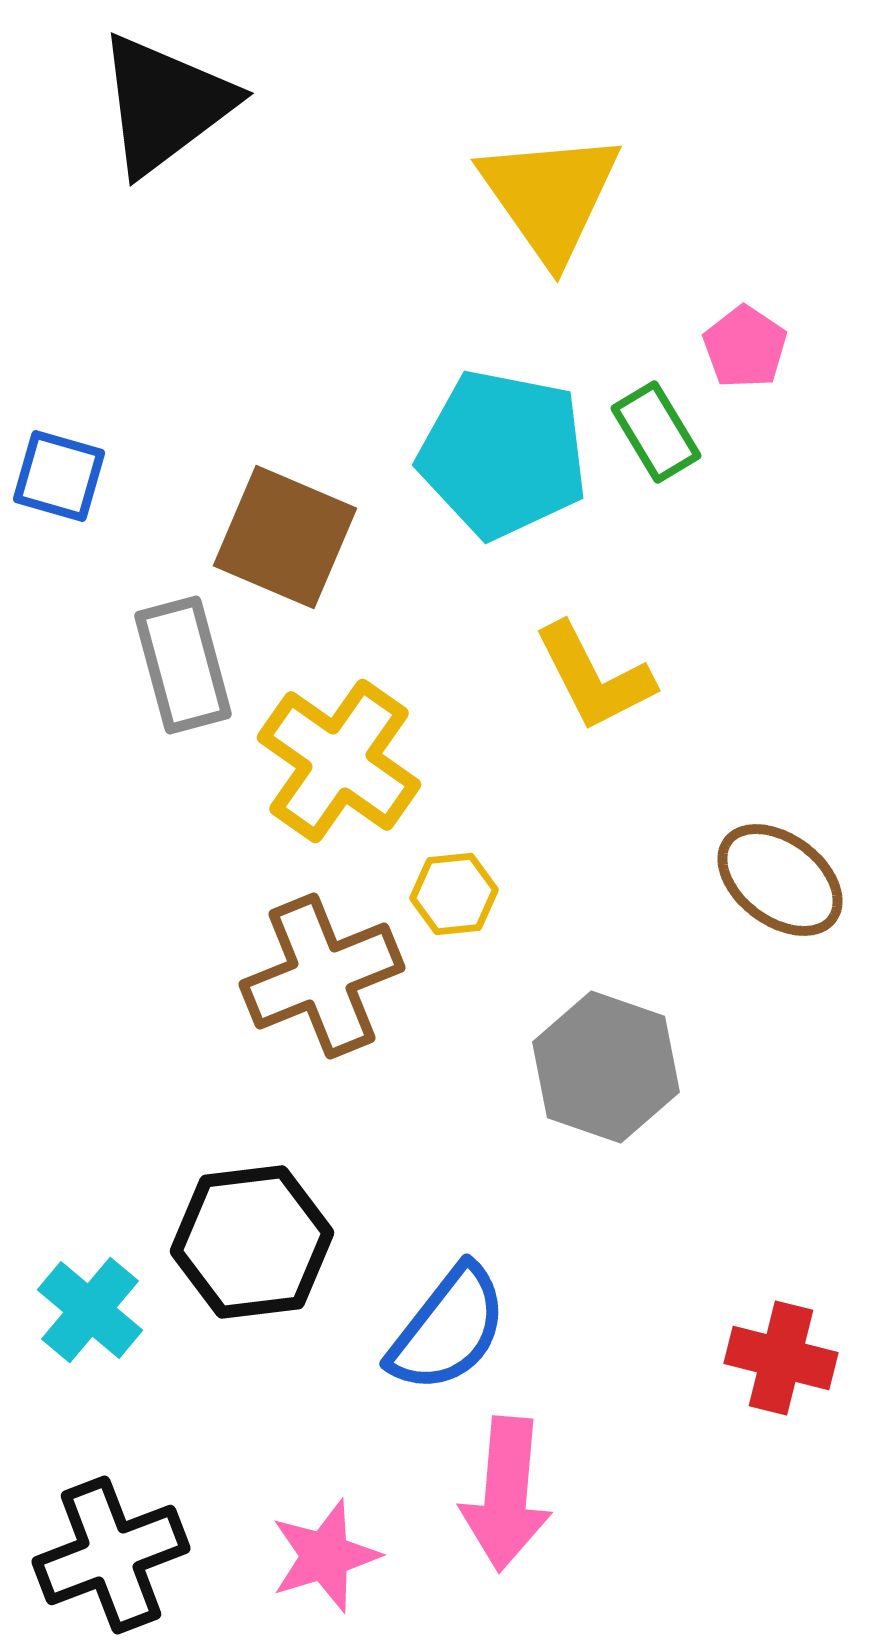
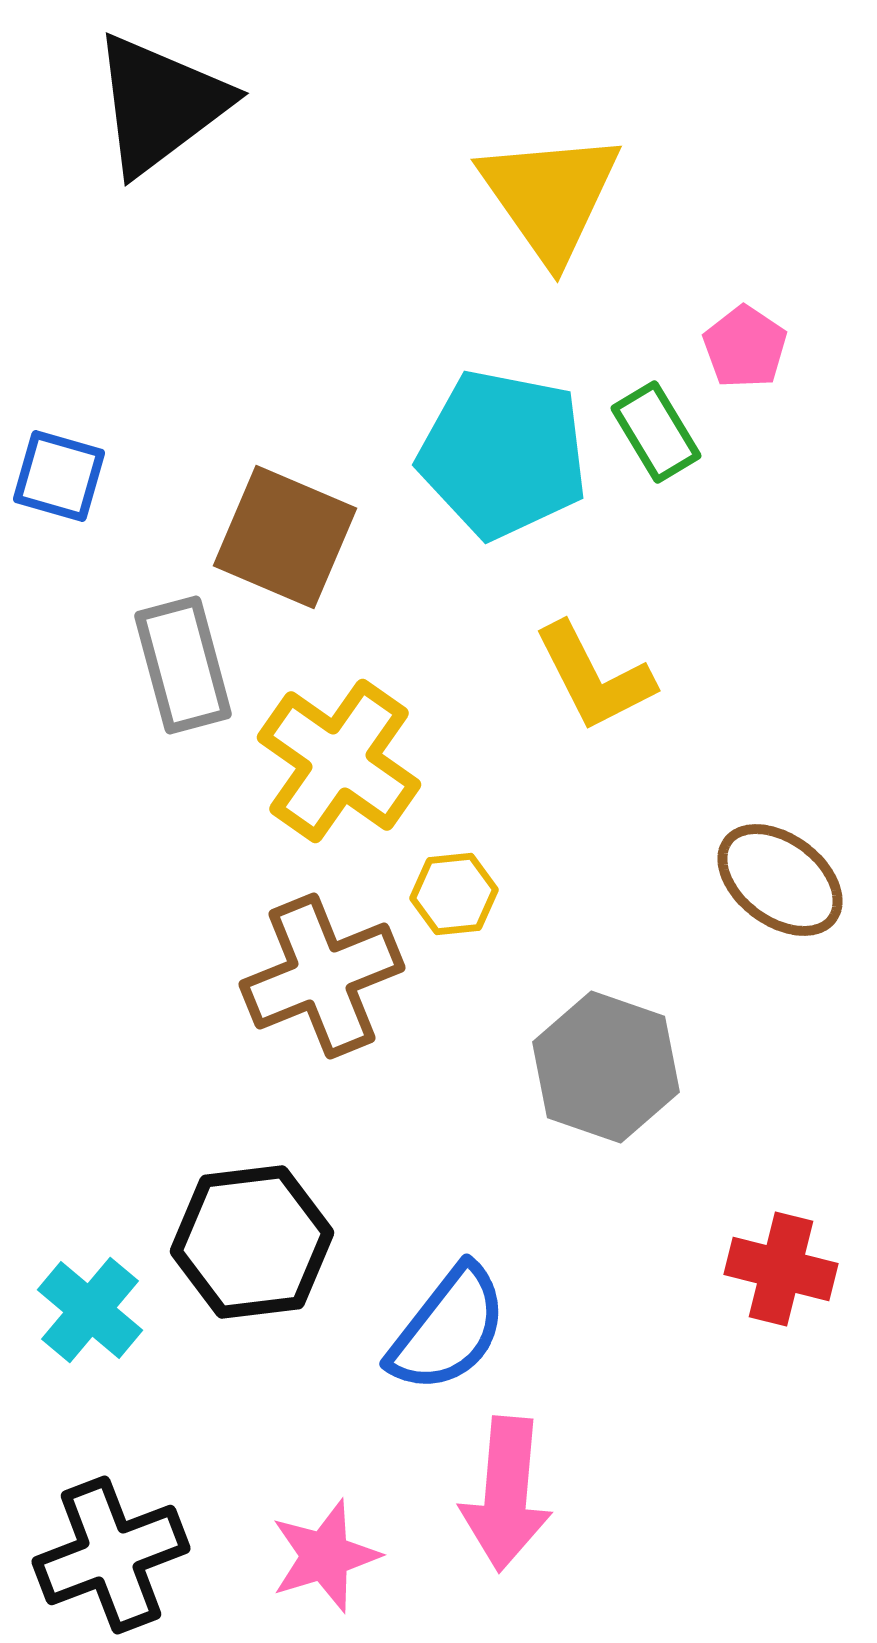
black triangle: moved 5 px left
red cross: moved 89 px up
